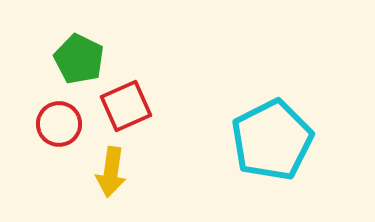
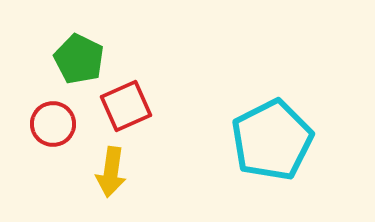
red circle: moved 6 px left
